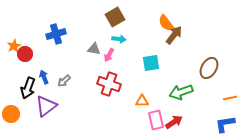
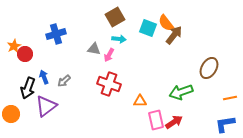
cyan square: moved 3 px left, 35 px up; rotated 30 degrees clockwise
orange triangle: moved 2 px left
